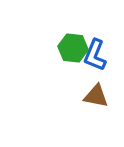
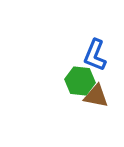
green hexagon: moved 7 px right, 33 px down
